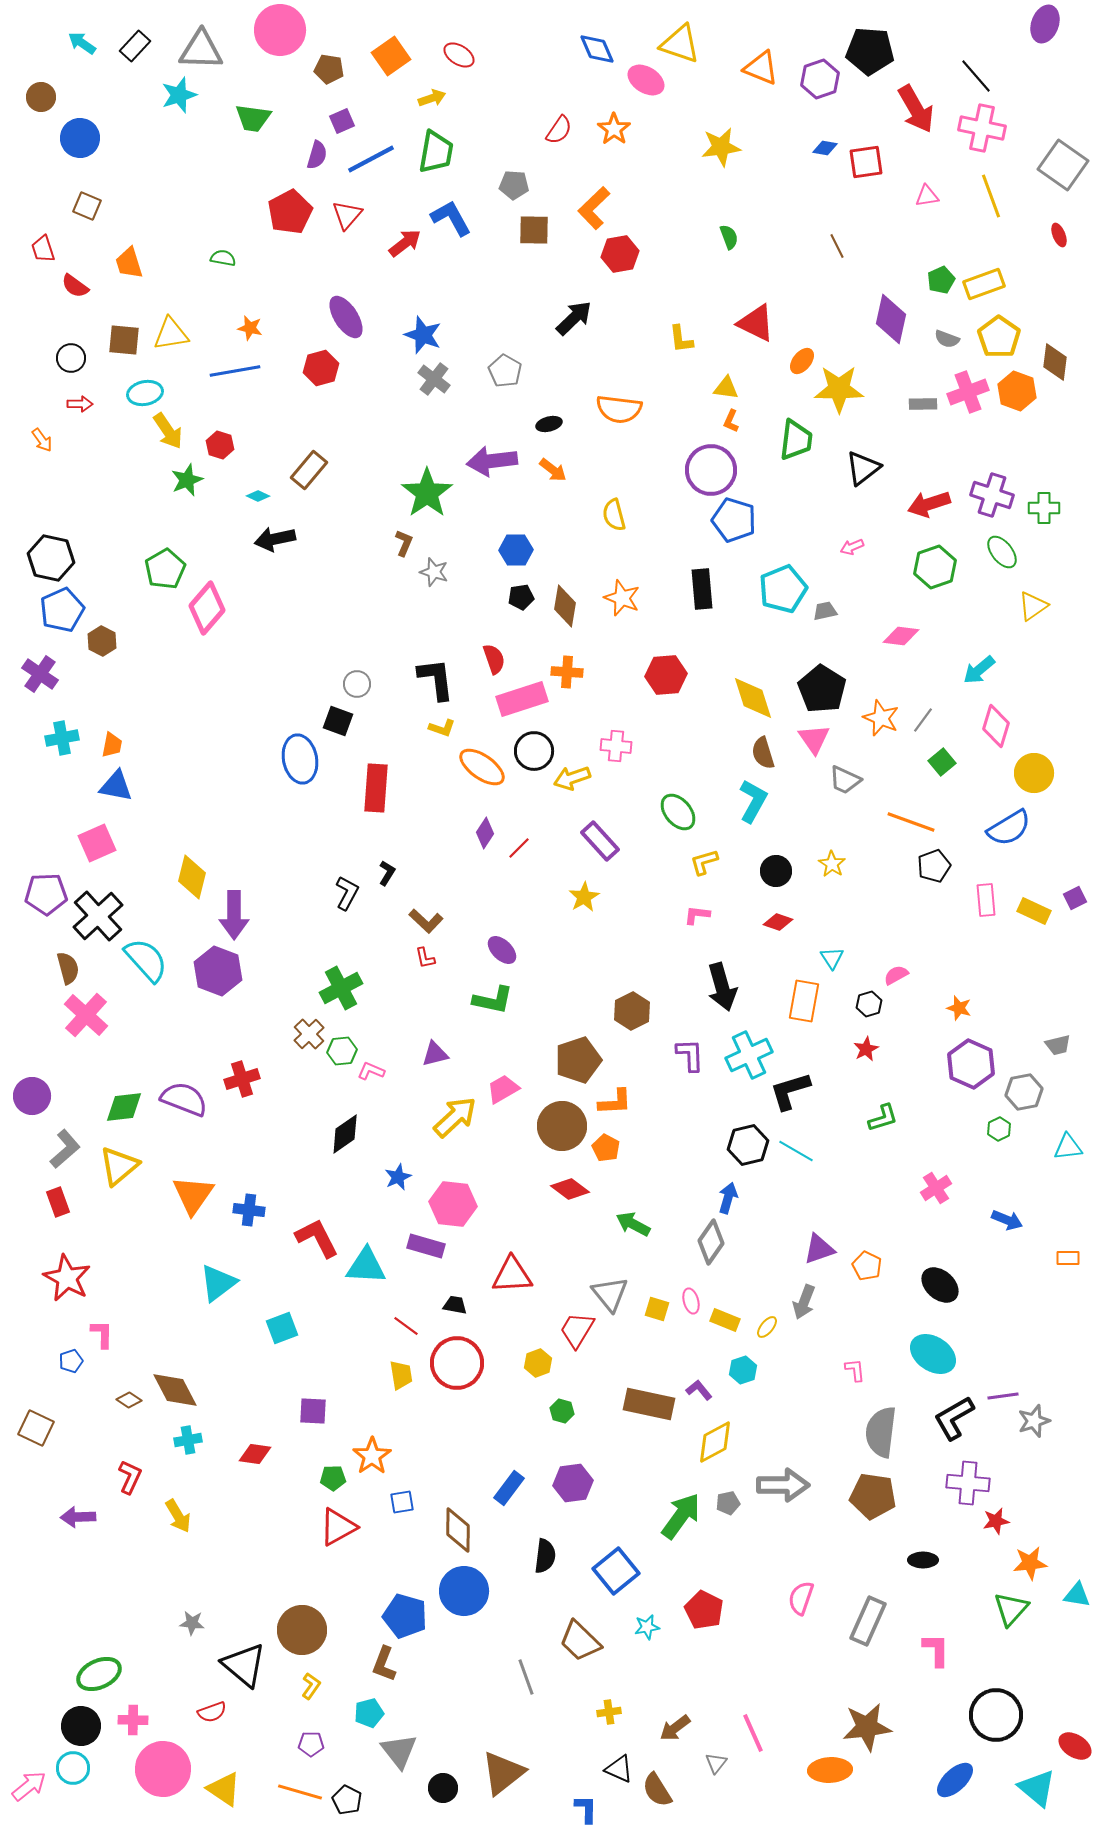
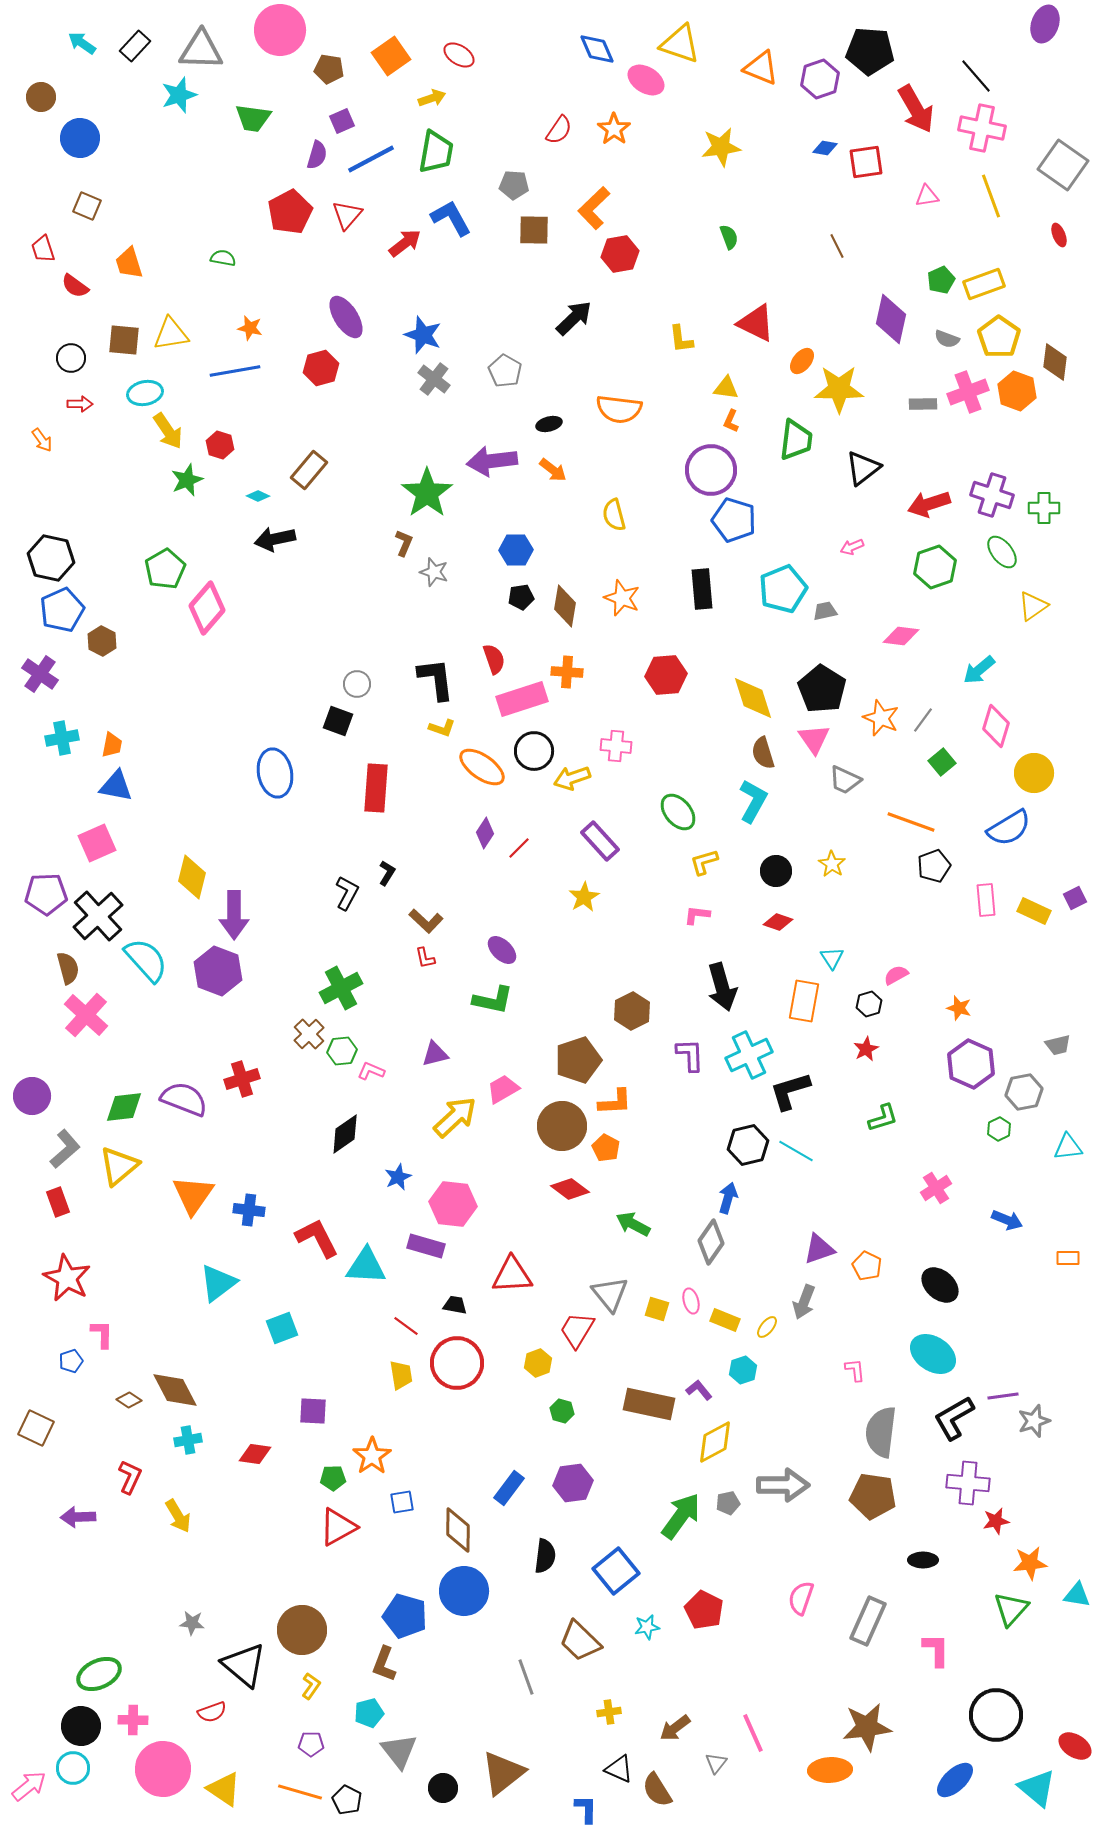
blue ellipse at (300, 759): moved 25 px left, 14 px down
